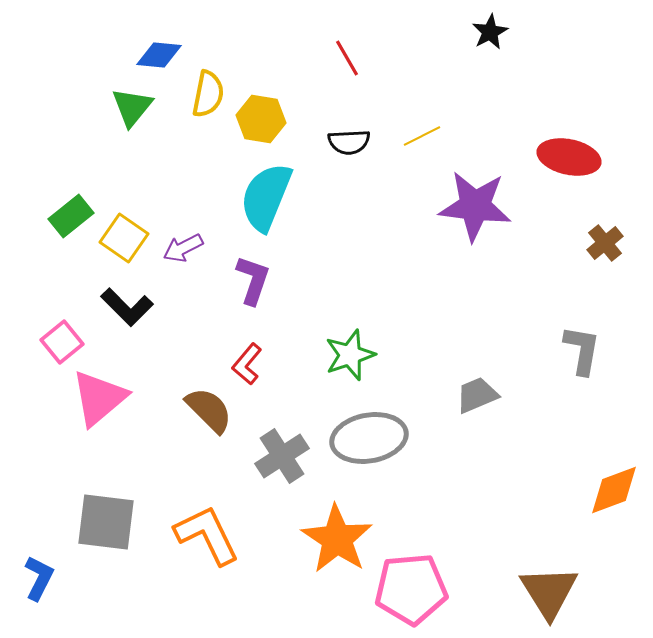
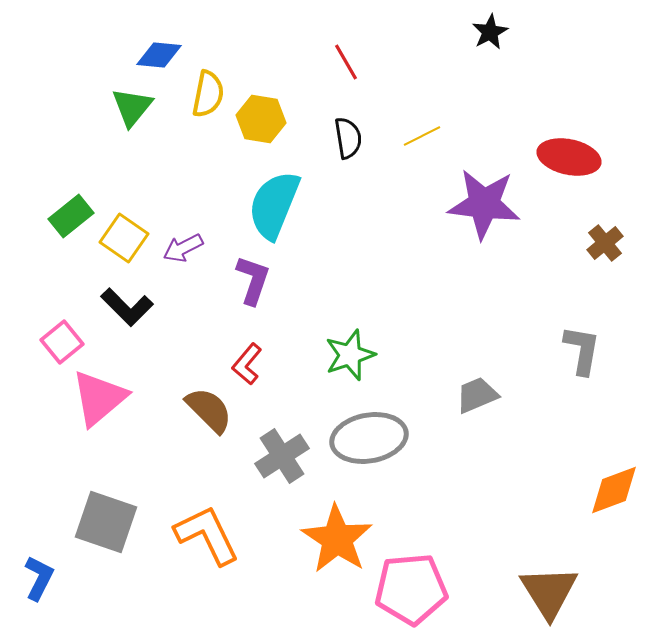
red line: moved 1 px left, 4 px down
black semicircle: moved 1 px left, 4 px up; rotated 96 degrees counterclockwise
cyan semicircle: moved 8 px right, 8 px down
purple star: moved 9 px right, 2 px up
gray square: rotated 12 degrees clockwise
